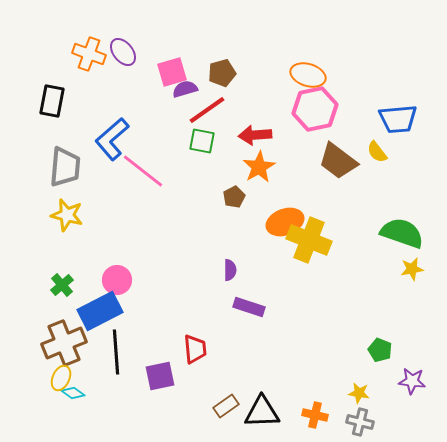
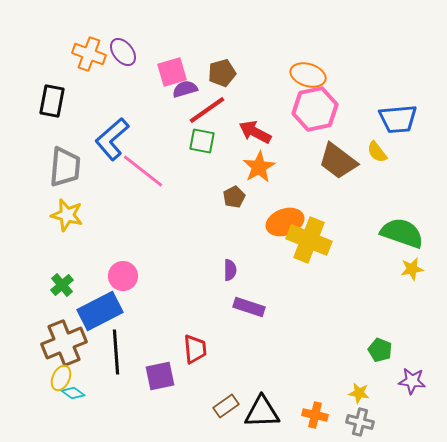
red arrow at (255, 135): moved 3 px up; rotated 32 degrees clockwise
pink circle at (117, 280): moved 6 px right, 4 px up
